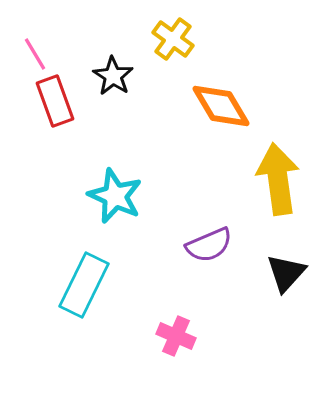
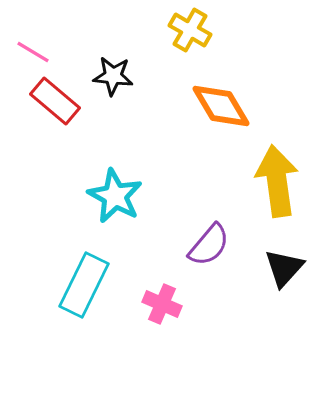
yellow cross: moved 17 px right, 9 px up; rotated 6 degrees counterclockwise
pink line: moved 2 px left, 2 px up; rotated 28 degrees counterclockwise
black star: rotated 27 degrees counterclockwise
red rectangle: rotated 30 degrees counterclockwise
yellow arrow: moved 1 px left, 2 px down
cyan star: rotated 4 degrees clockwise
purple semicircle: rotated 27 degrees counterclockwise
black triangle: moved 2 px left, 5 px up
pink cross: moved 14 px left, 32 px up
